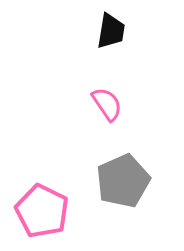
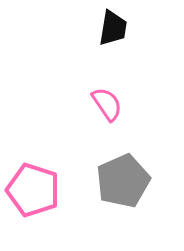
black trapezoid: moved 2 px right, 3 px up
pink pentagon: moved 9 px left, 21 px up; rotated 8 degrees counterclockwise
